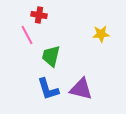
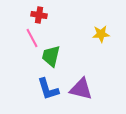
pink line: moved 5 px right, 3 px down
